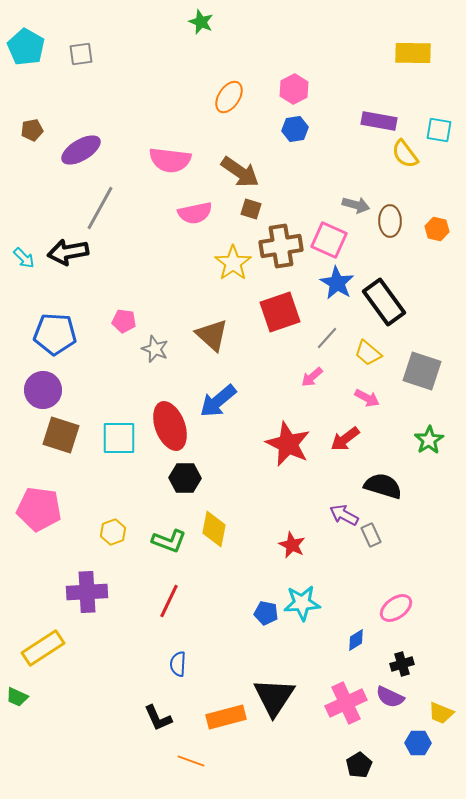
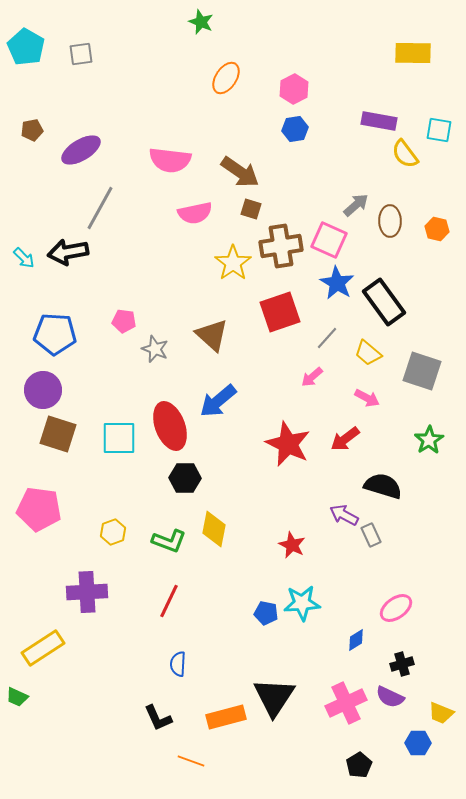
orange ellipse at (229, 97): moved 3 px left, 19 px up
gray arrow at (356, 205): rotated 56 degrees counterclockwise
brown square at (61, 435): moved 3 px left, 1 px up
